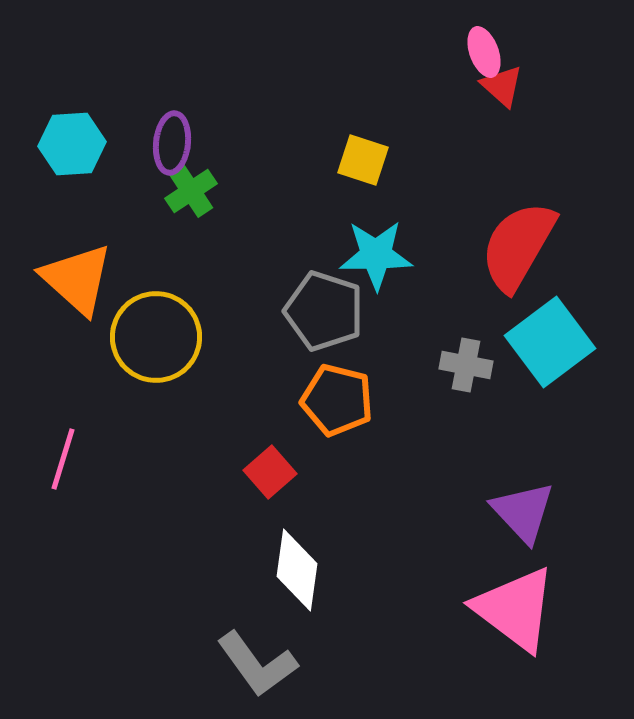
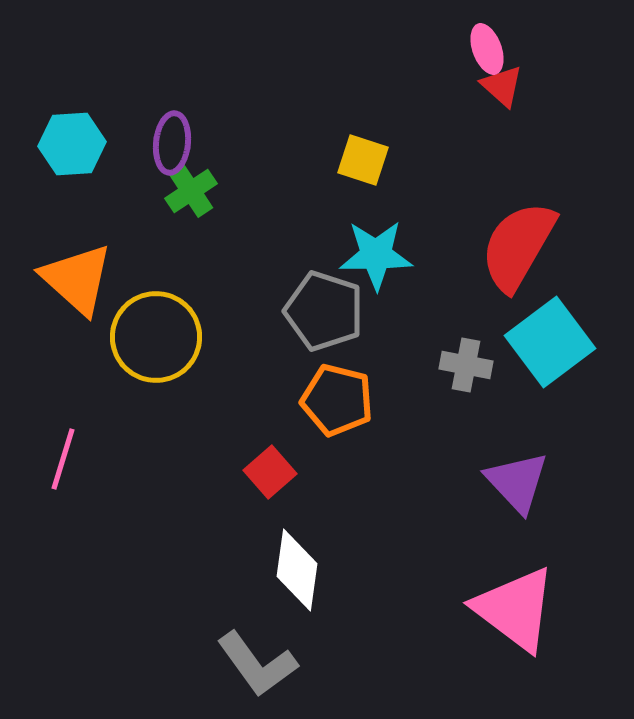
pink ellipse: moved 3 px right, 3 px up
purple triangle: moved 6 px left, 30 px up
